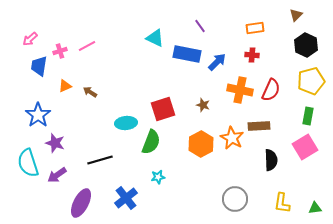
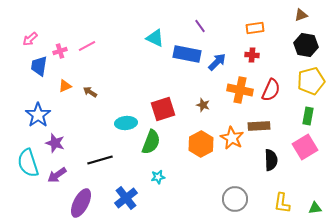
brown triangle: moved 5 px right; rotated 24 degrees clockwise
black hexagon: rotated 15 degrees counterclockwise
